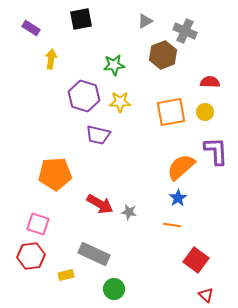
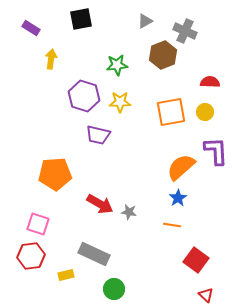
green star: moved 3 px right
